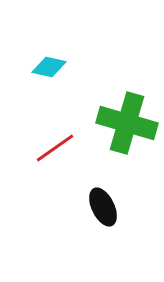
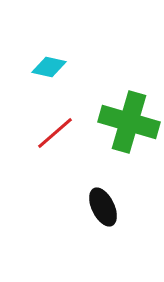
green cross: moved 2 px right, 1 px up
red line: moved 15 px up; rotated 6 degrees counterclockwise
